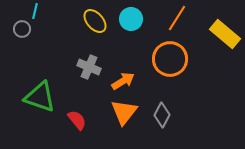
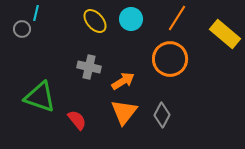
cyan line: moved 1 px right, 2 px down
gray cross: rotated 10 degrees counterclockwise
